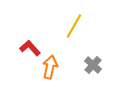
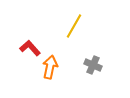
gray cross: rotated 18 degrees counterclockwise
